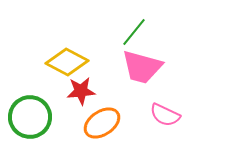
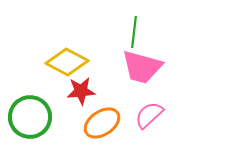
green line: rotated 32 degrees counterclockwise
pink semicircle: moved 16 px left; rotated 112 degrees clockwise
